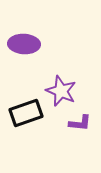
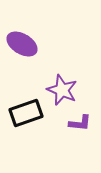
purple ellipse: moved 2 px left; rotated 28 degrees clockwise
purple star: moved 1 px right, 1 px up
